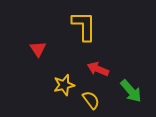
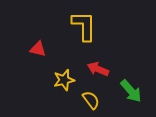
red triangle: rotated 42 degrees counterclockwise
yellow star: moved 5 px up
